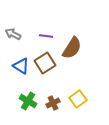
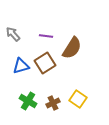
gray arrow: rotated 21 degrees clockwise
blue triangle: rotated 48 degrees counterclockwise
yellow square: rotated 18 degrees counterclockwise
